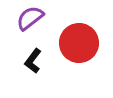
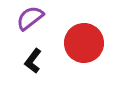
red circle: moved 5 px right
